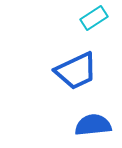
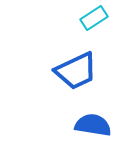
blue semicircle: rotated 15 degrees clockwise
